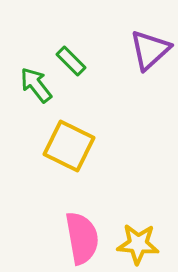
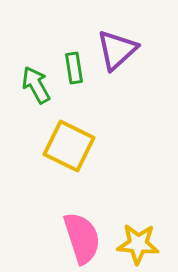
purple triangle: moved 33 px left
green rectangle: moved 3 px right, 7 px down; rotated 36 degrees clockwise
green arrow: rotated 9 degrees clockwise
pink semicircle: rotated 8 degrees counterclockwise
